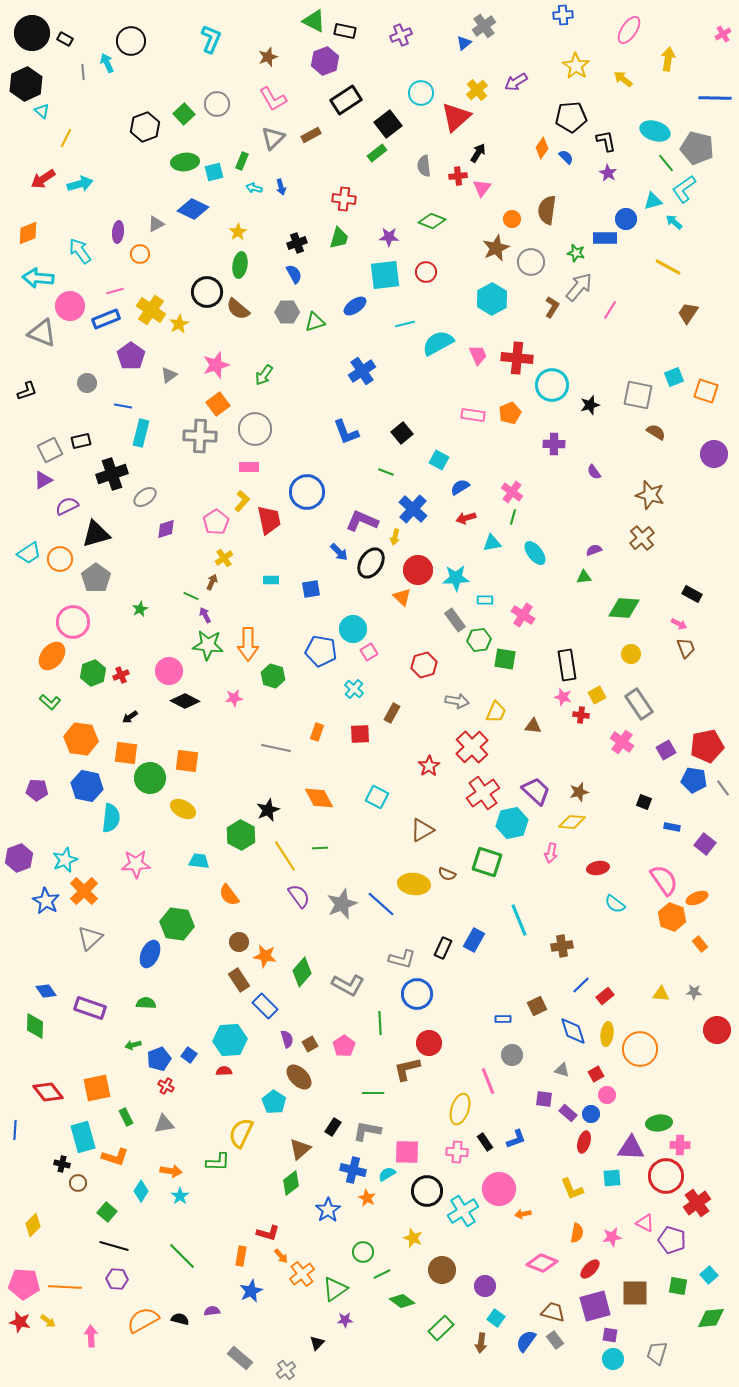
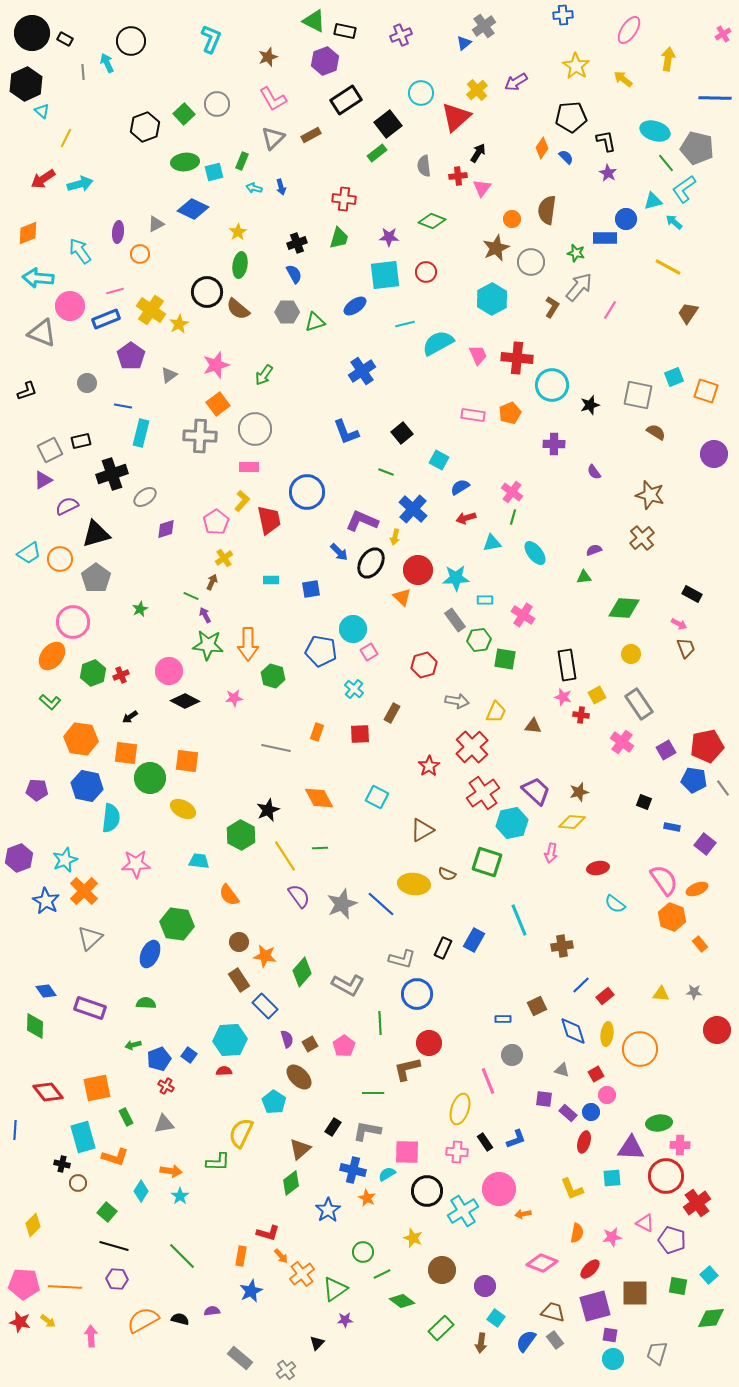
orange ellipse at (697, 898): moved 9 px up
blue circle at (591, 1114): moved 2 px up
